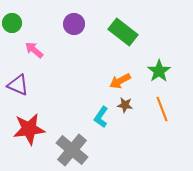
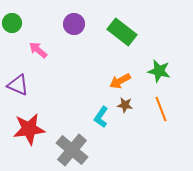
green rectangle: moved 1 px left
pink arrow: moved 4 px right
green star: rotated 25 degrees counterclockwise
orange line: moved 1 px left
